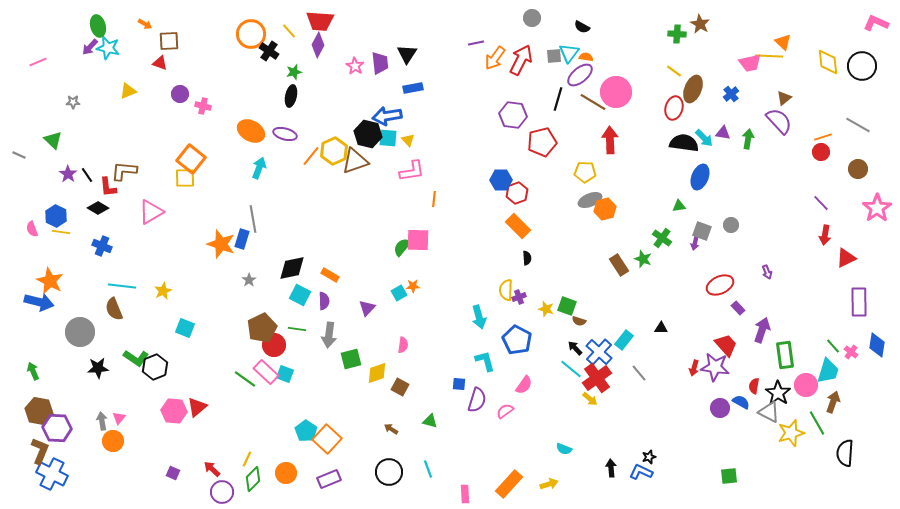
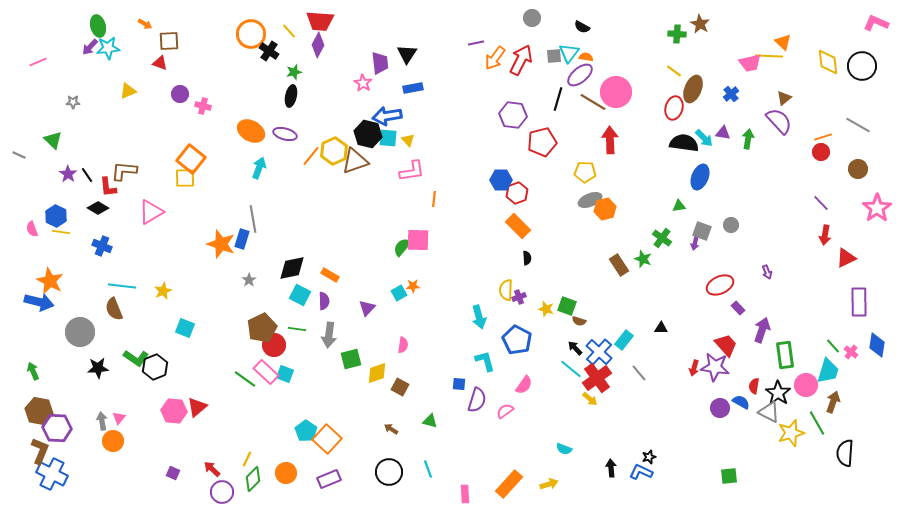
cyan star at (108, 48): rotated 20 degrees counterclockwise
pink star at (355, 66): moved 8 px right, 17 px down
